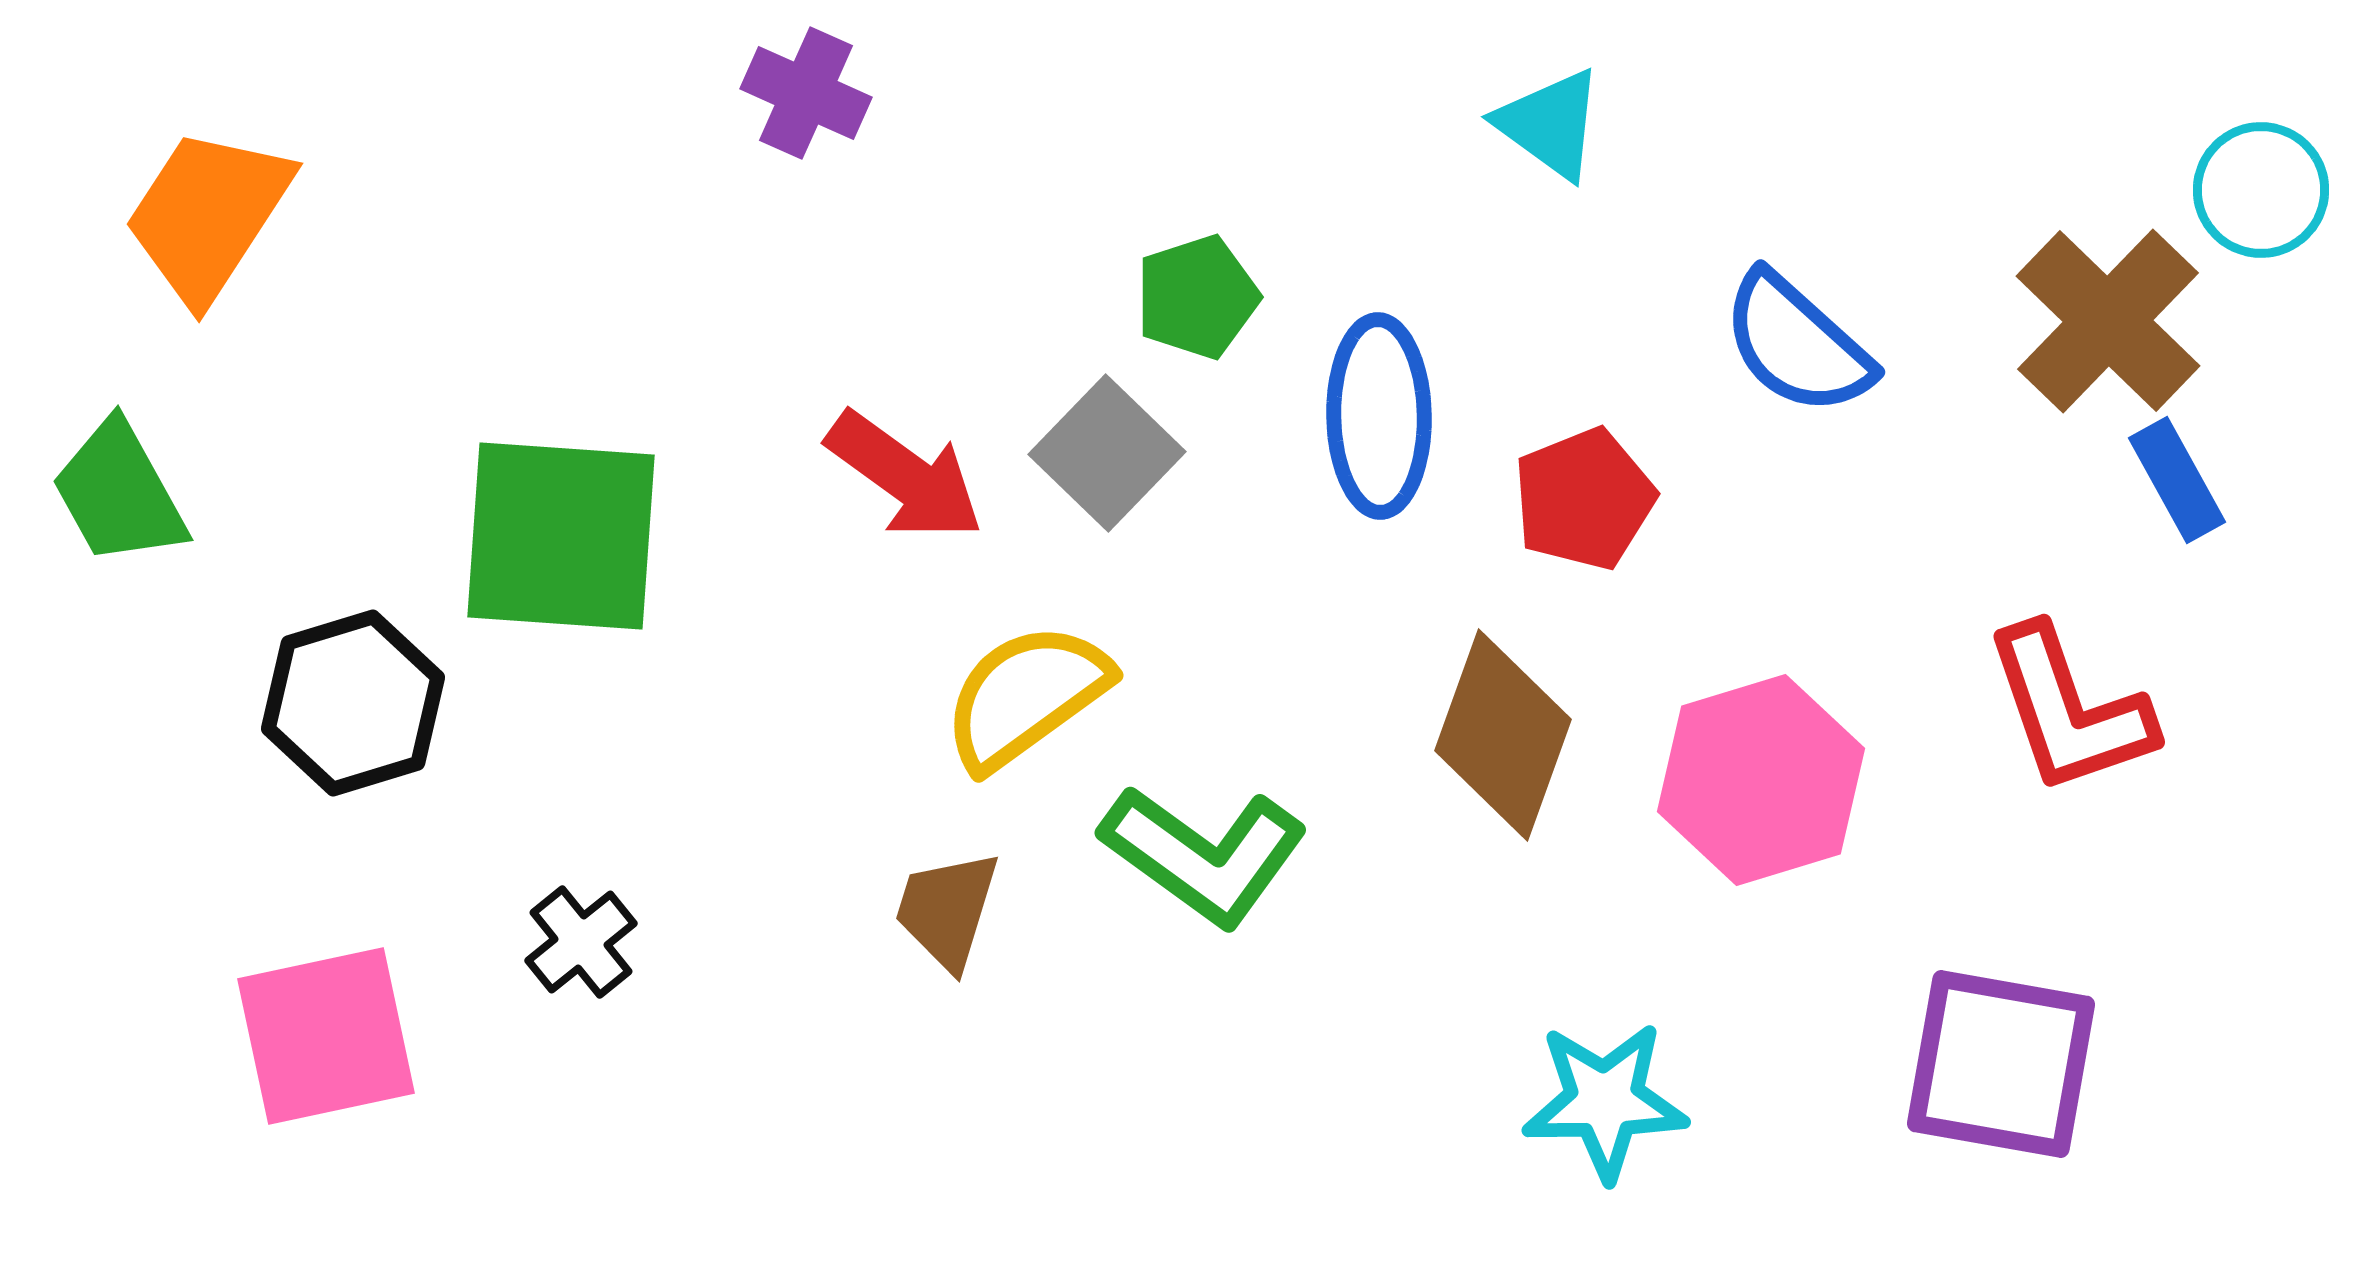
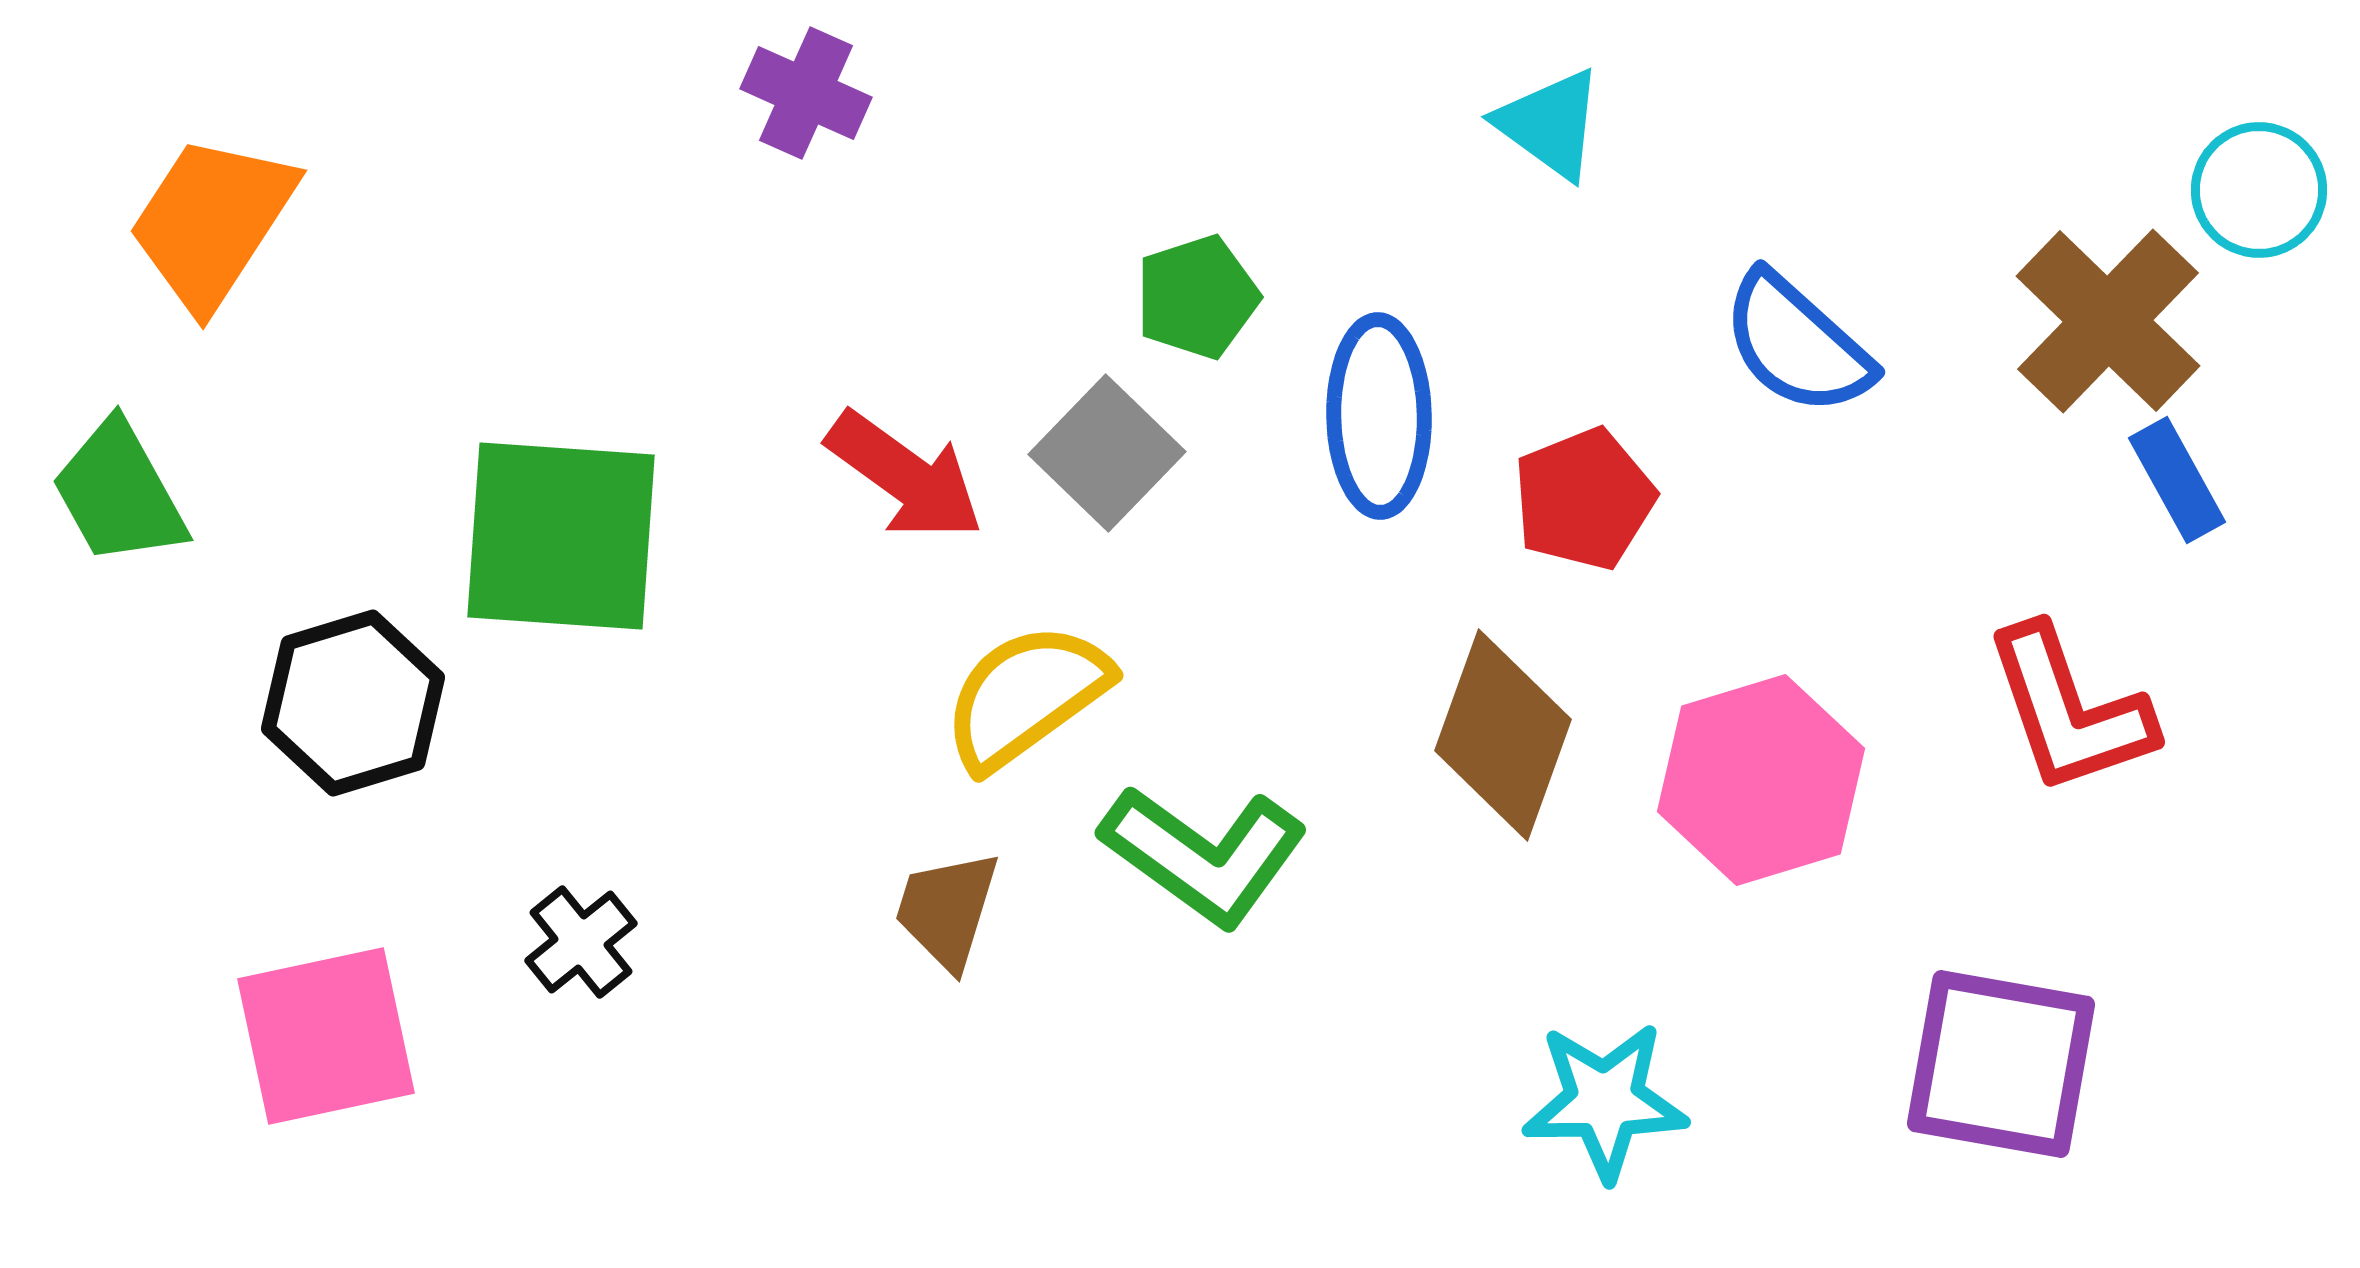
cyan circle: moved 2 px left
orange trapezoid: moved 4 px right, 7 px down
